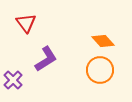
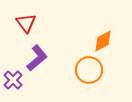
orange diamond: rotated 75 degrees counterclockwise
purple L-shape: moved 9 px left, 1 px up; rotated 8 degrees counterclockwise
orange circle: moved 11 px left
